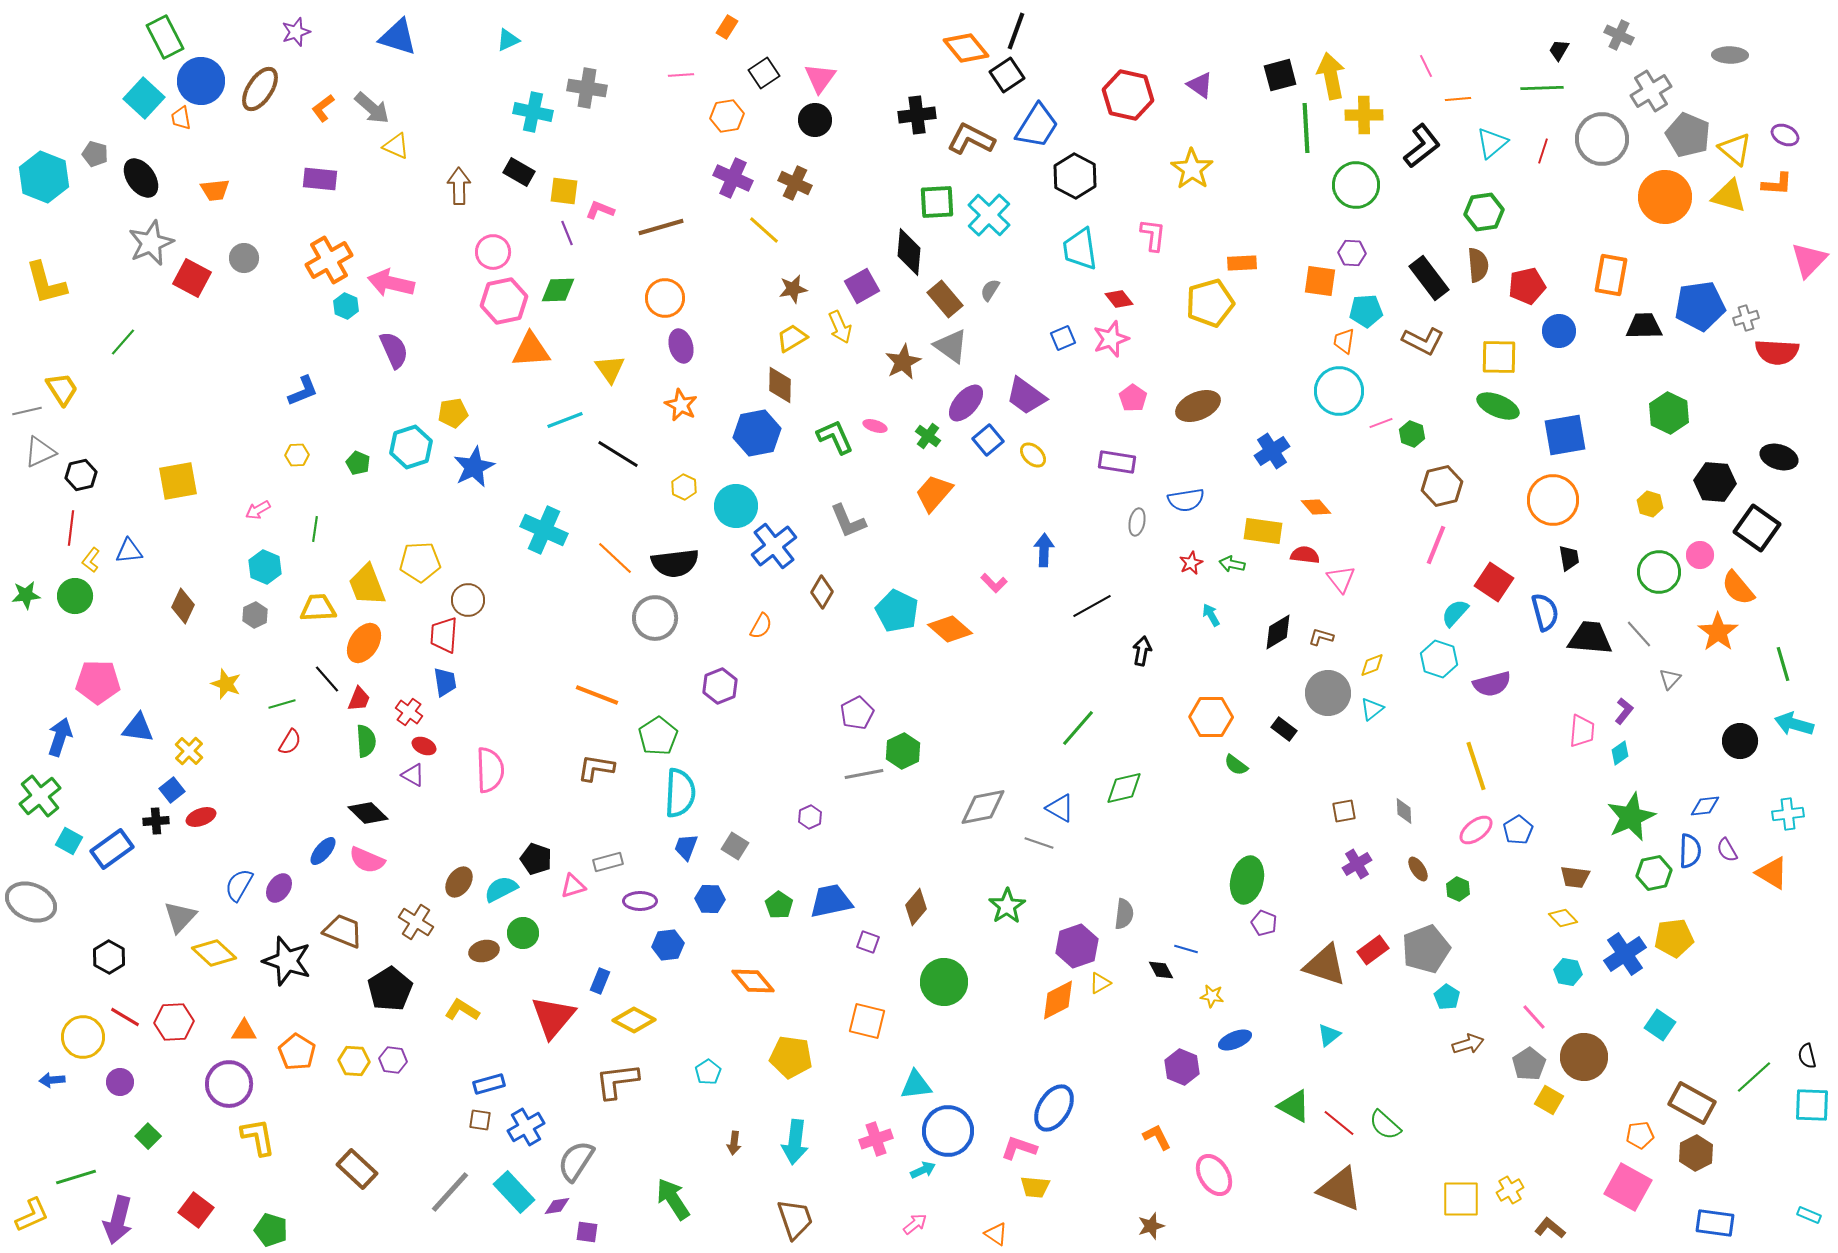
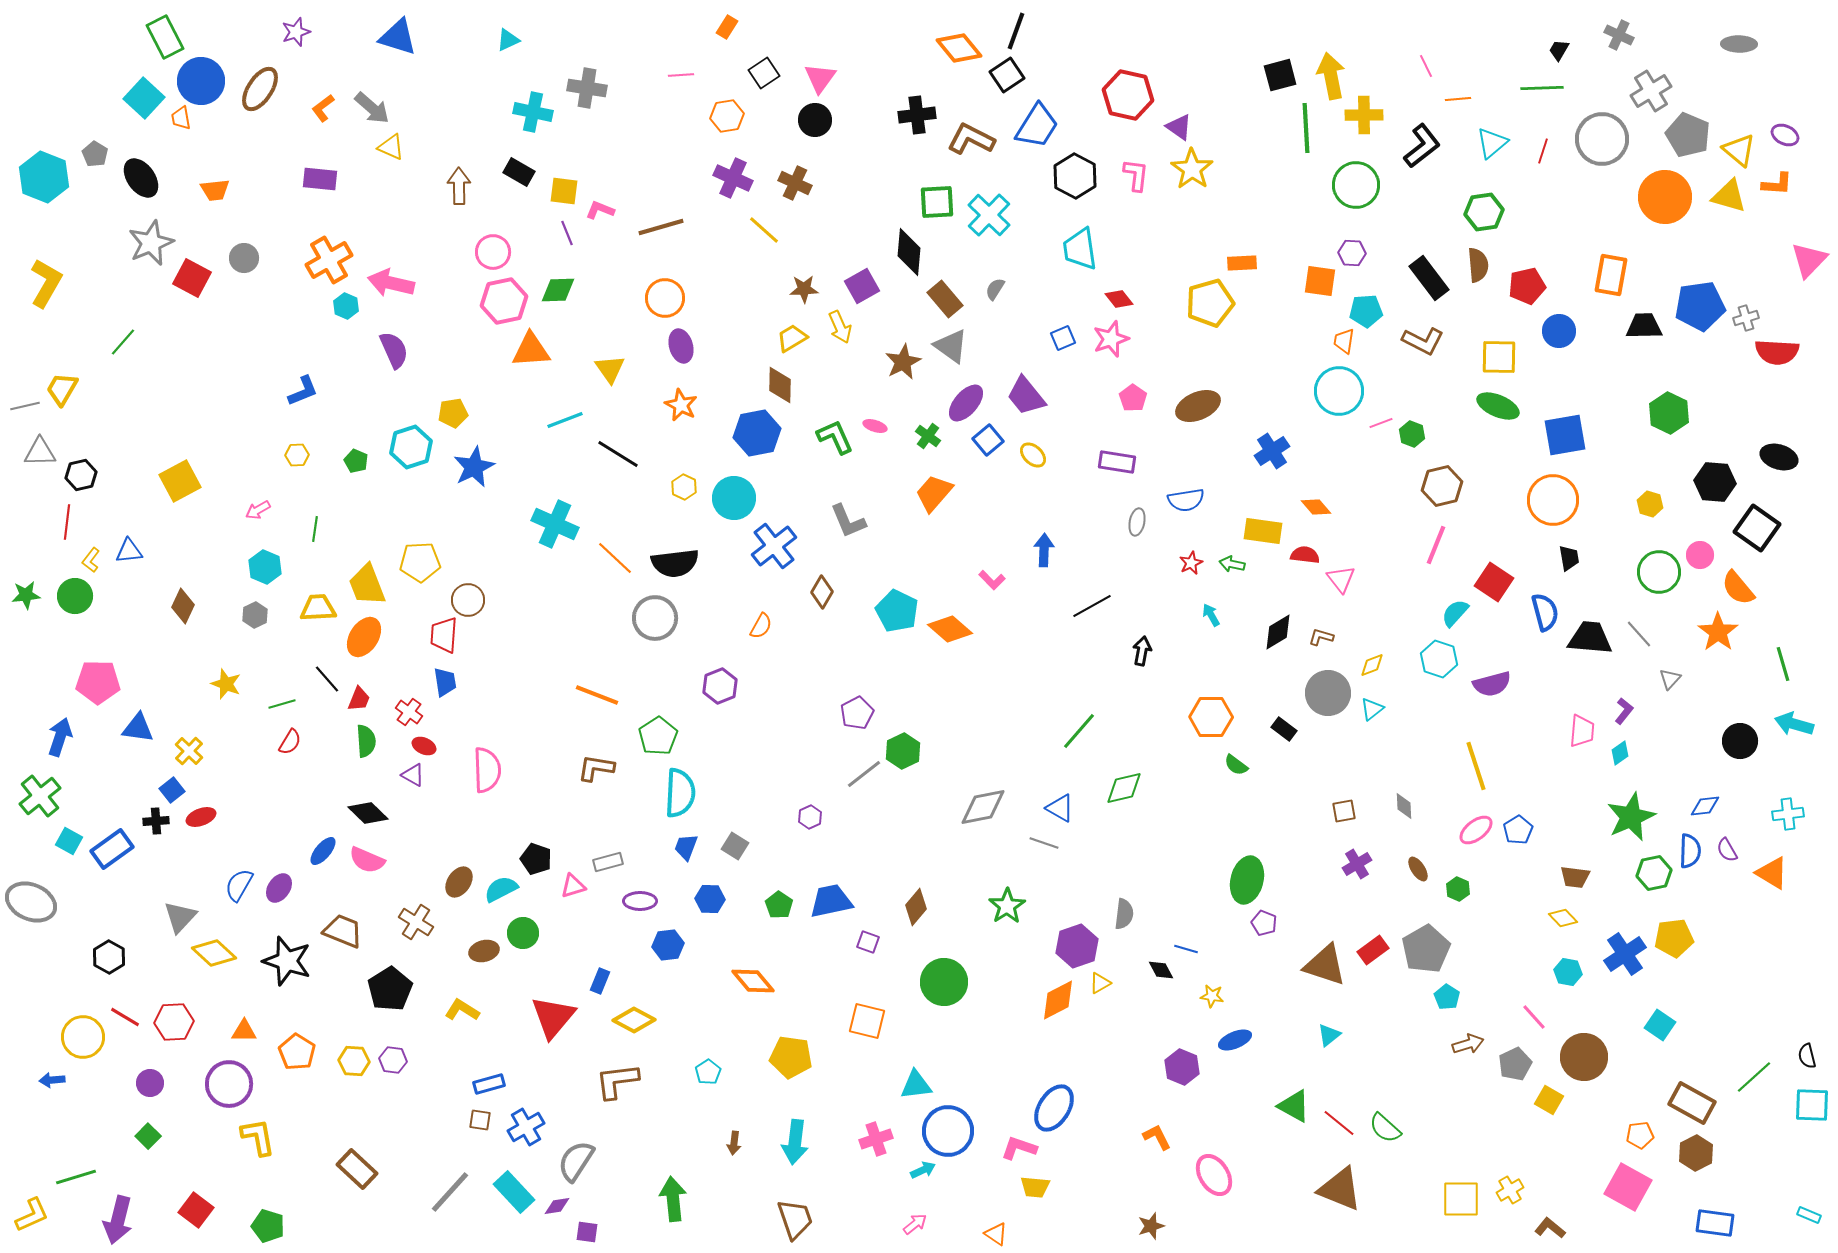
orange diamond at (966, 48): moved 7 px left
gray ellipse at (1730, 55): moved 9 px right, 11 px up
purple triangle at (1200, 85): moved 21 px left, 42 px down
yellow triangle at (396, 146): moved 5 px left, 1 px down
yellow triangle at (1735, 149): moved 4 px right, 1 px down
gray pentagon at (95, 154): rotated 15 degrees clockwise
pink L-shape at (1153, 235): moved 17 px left, 60 px up
yellow L-shape at (46, 283): rotated 135 degrees counterclockwise
brown star at (793, 289): moved 11 px right; rotated 8 degrees clockwise
gray semicircle at (990, 290): moved 5 px right, 1 px up
yellow trapezoid at (62, 389): rotated 117 degrees counterclockwise
purple trapezoid at (1026, 396): rotated 15 degrees clockwise
gray line at (27, 411): moved 2 px left, 5 px up
gray triangle at (40, 452): rotated 24 degrees clockwise
green pentagon at (358, 463): moved 2 px left, 2 px up
yellow square at (178, 481): moved 2 px right; rotated 18 degrees counterclockwise
cyan circle at (736, 506): moved 2 px left, 8 px up
red line at (71, 528): moved 4 px left, 6 px up
cyan cross at (544, 530): moved 11 px right, 6 px up
pink L-shape at (994, 583): moved 2 px left, 3 px up
orange ellipse at (364, 643): moved 6 px up
green line at (1078, 728): moved 1 px right, 3 px down
pink semicircle at (490, 770): moved 3 px left
gray line at (864, 774): rotated 27 degrees counterclockwise
gray diamond at (1404, 811): moved 5 px up
gray line at (1039, 843): moved 5 px right
gray pentagon at (1426, 949): rotated 9 degrees counterclockwise
gray pentagon at (1529, 1064): moved 14 px left; rotated 8 degrees clockwise
purple circle at (120, 1082): moved 30 px right, 1 px down
green semicircle at (1385, 1125): moved 3 px down
green arrow at (673, 1199): rotated 27 degrees clockwise
green pentagon at (271, 1230): moved 3 px left, 4 px up
